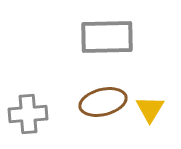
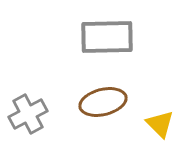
yellow triangle: moved 10 px right, 15 px down; rotated 16 degrees counterclockwise
gray cross: rotated 24 degrees counterclockwise
